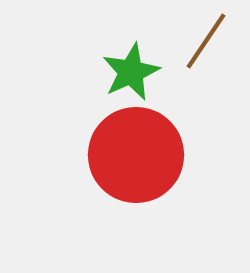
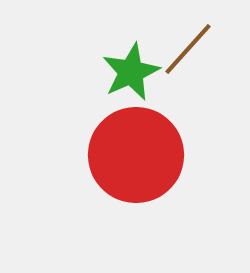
brown line: moved 18 px left, 8 px down; rotated 8 degrees clockwise
